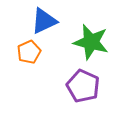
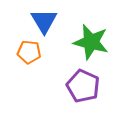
blue triangle: rotated 36 degrees counterclockwise
orange pentagon: rotated 30 degrees clockwise
